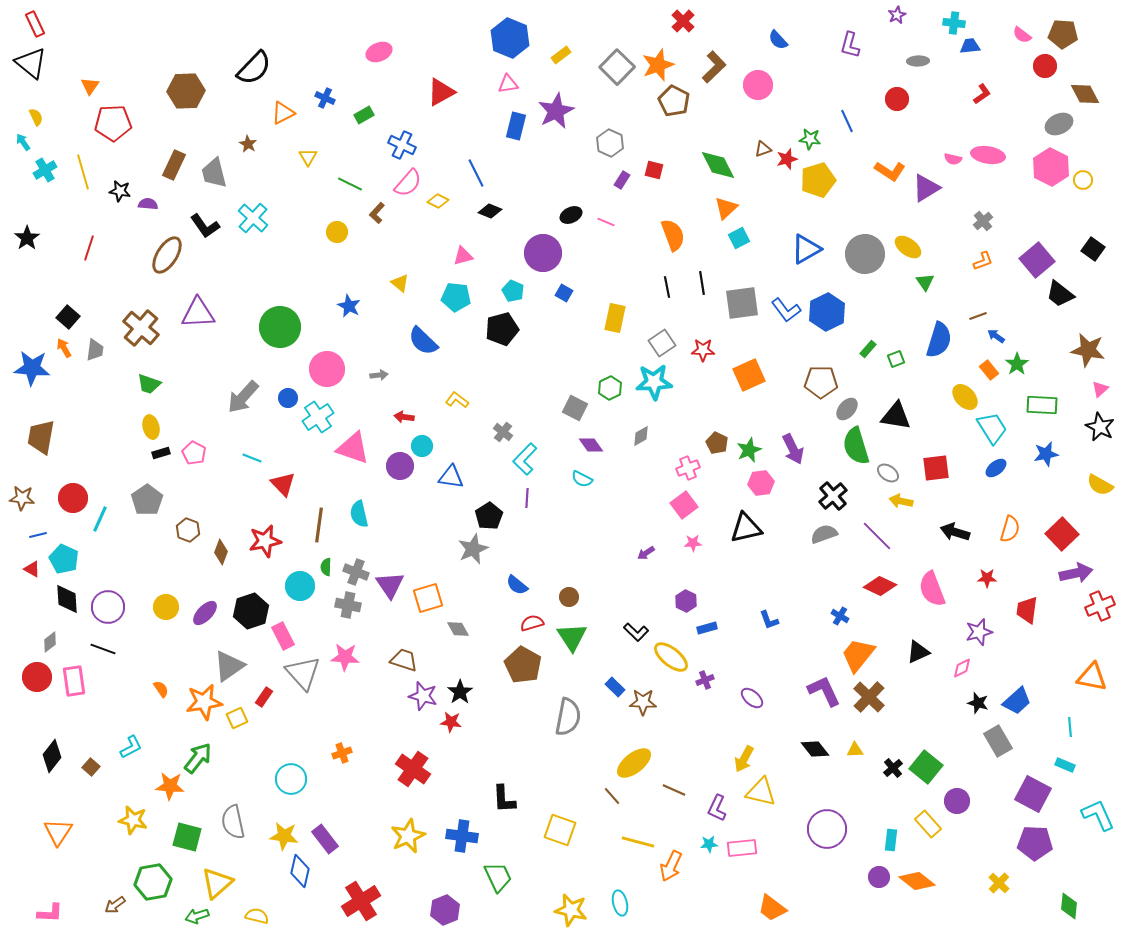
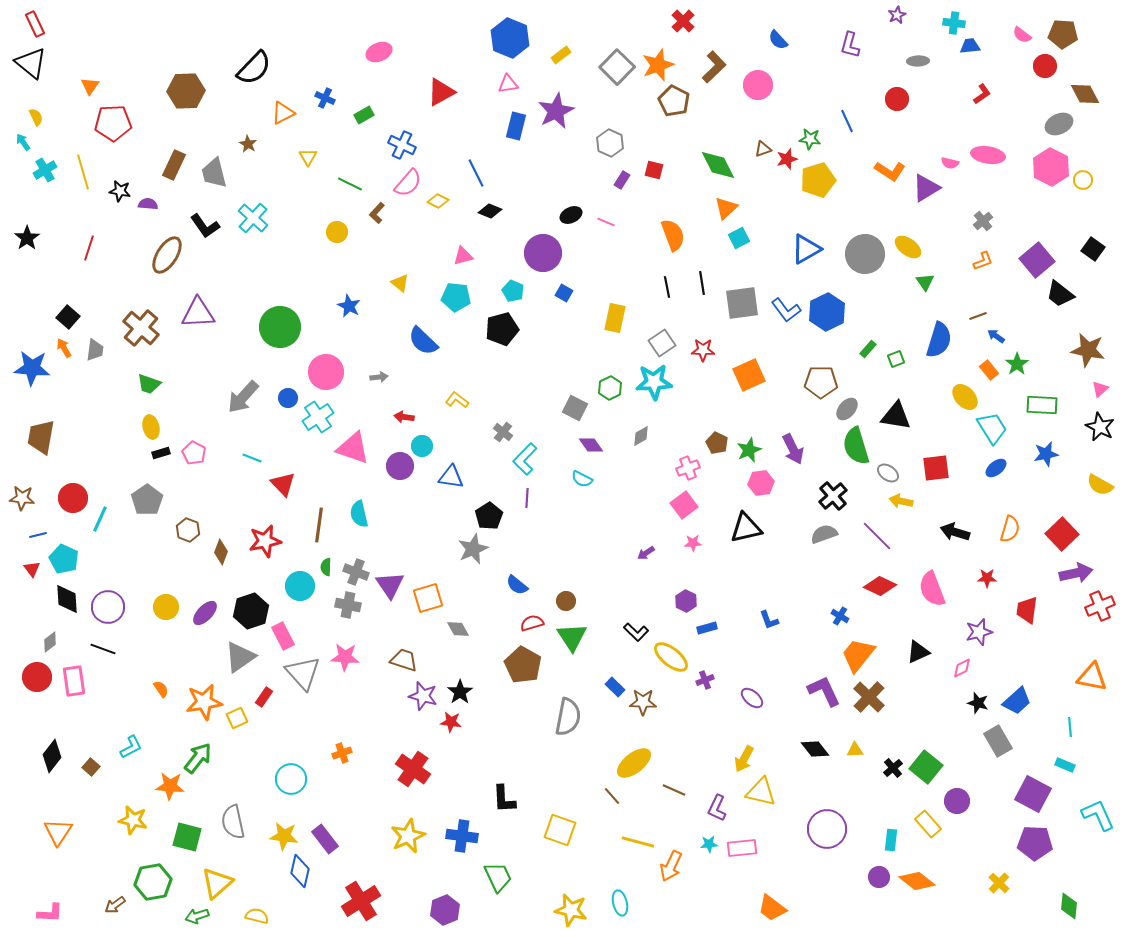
pink semicircle at (953, 159): moved 3 px left, 4 px down
pink circle at (327, 369): moved 1 px left, 3 px down
gray arrow at (379, 375): moved 2 px down
red triangle at (32, 569): rotated 24 degrees clockwise
brown circle at (569, 597): moved 3 px left, 4 px down
gray triangle at (229, 666): moved 11 px right, 9 px up
